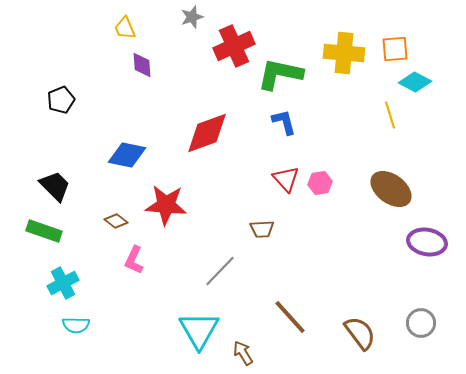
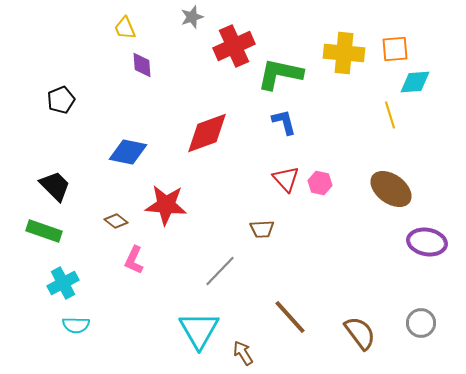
cyan diamond: rotated 32 degrees counterclockwise
blue diamond: moved 1 px right, 3 px up
pink hexagon: rotated 20 degrees clockwise
